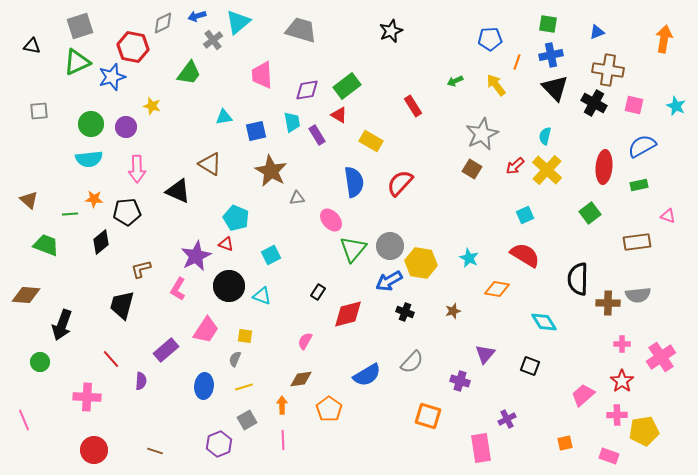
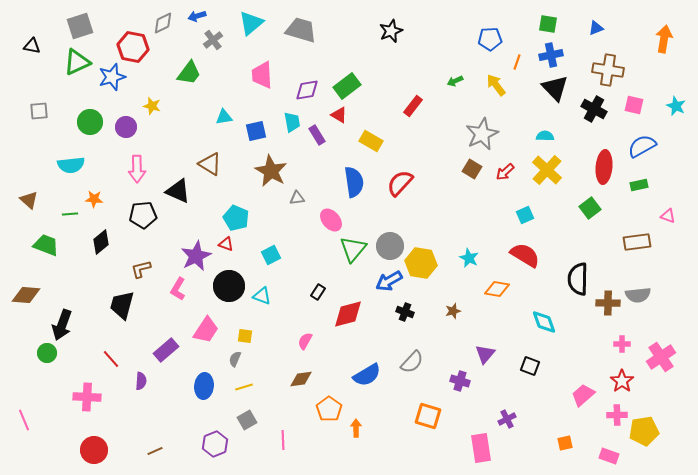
cyan triangle at (238, 22): moved 13 px right, 1 px down
blue triangle at (597, 32): moved 1 px left, 4 px up
black cross at (594, 103): moved 6 px down
red rectangle at (413, 106): rotated 70 degrees clockwise
green circle at (91, 124): moved 1 px left, 2 px up
cyan semicircle at (545, 136): rotated 78 degrees clockwise
cyan semicircle at (89, 159): moved 18 px left, 6 px down
red arrow at (515, 166): moved 10 px left, 6 px down
black pentagon at (127, 212): moved 16 px right, 3 px down
green square at (590, 213): moved 5 px up
cyan diamond at (544, 322): rotated 12 degrees clockwise
green circle at (40, 362): moved 7 px right, 9 px up
orange arrow at (282, 405): moved 74 px right, 23 px down
purple hexagon at (219, 444): moved 4 px left
brown line at (155, 451): rotated 42 degrees counterclockwise
